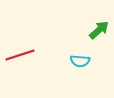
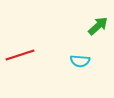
green arrow: moved 1 px left, 4 px up
